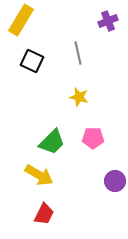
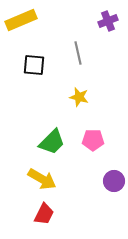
yellow rectangle: rotated 36 degrees clockwise
black square: moved 2 px right, 4 px down; rotated 20 degrees counterclockwise
pink pentagon: moved 2 px down
yellow arrow: moved 3 px right, 4 px down
purple circle: moved 1 px left
